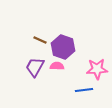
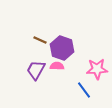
purple hexagon: moved 1 px left, 1 px down
purple trapezoid: moved 1 px right, 3 px down
blue line: rotated 60 degrees clockwise
